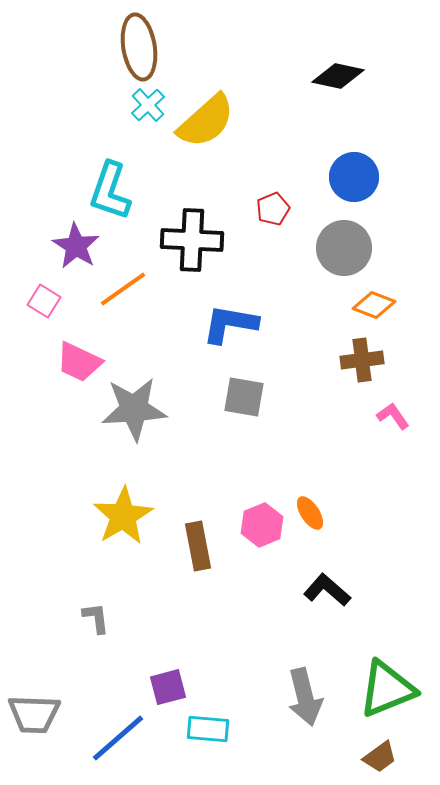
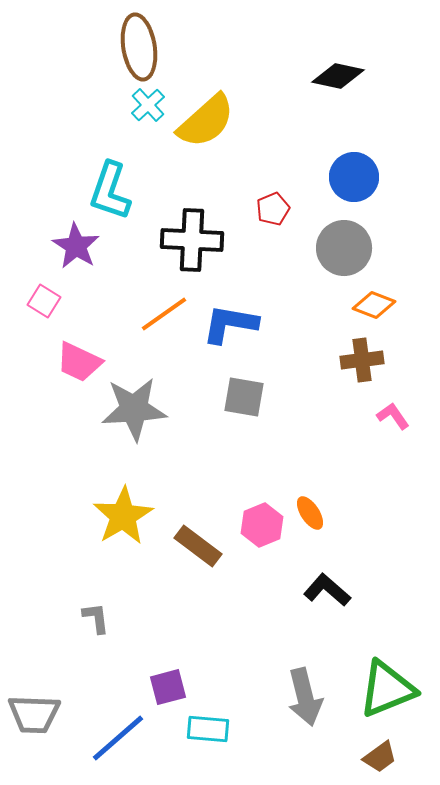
orange line: moved 41 px right, 25 px down
brown rectangle: rotated 42 degrees counterclockwise
